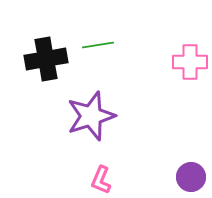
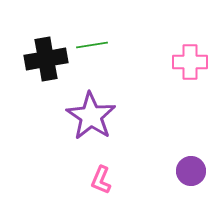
green line: moved 6 px left
purple star: rotated 21 degrees counterclockwise
purple circle: moved 6 px up
